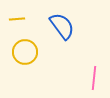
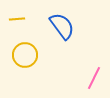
yellow circle: moved 3 px down
pink line: rotated 20 degrees clockwise
